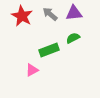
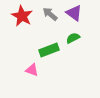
purple triangle: rotated 42 degrees clockwise
pink triangle: rotated 48 degrees clockwise
